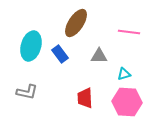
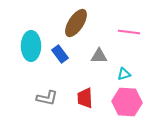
cyan ellipse: rotated 16 degrees counterclockwise
gray L-shape: moved 20 px right, 6 px down
